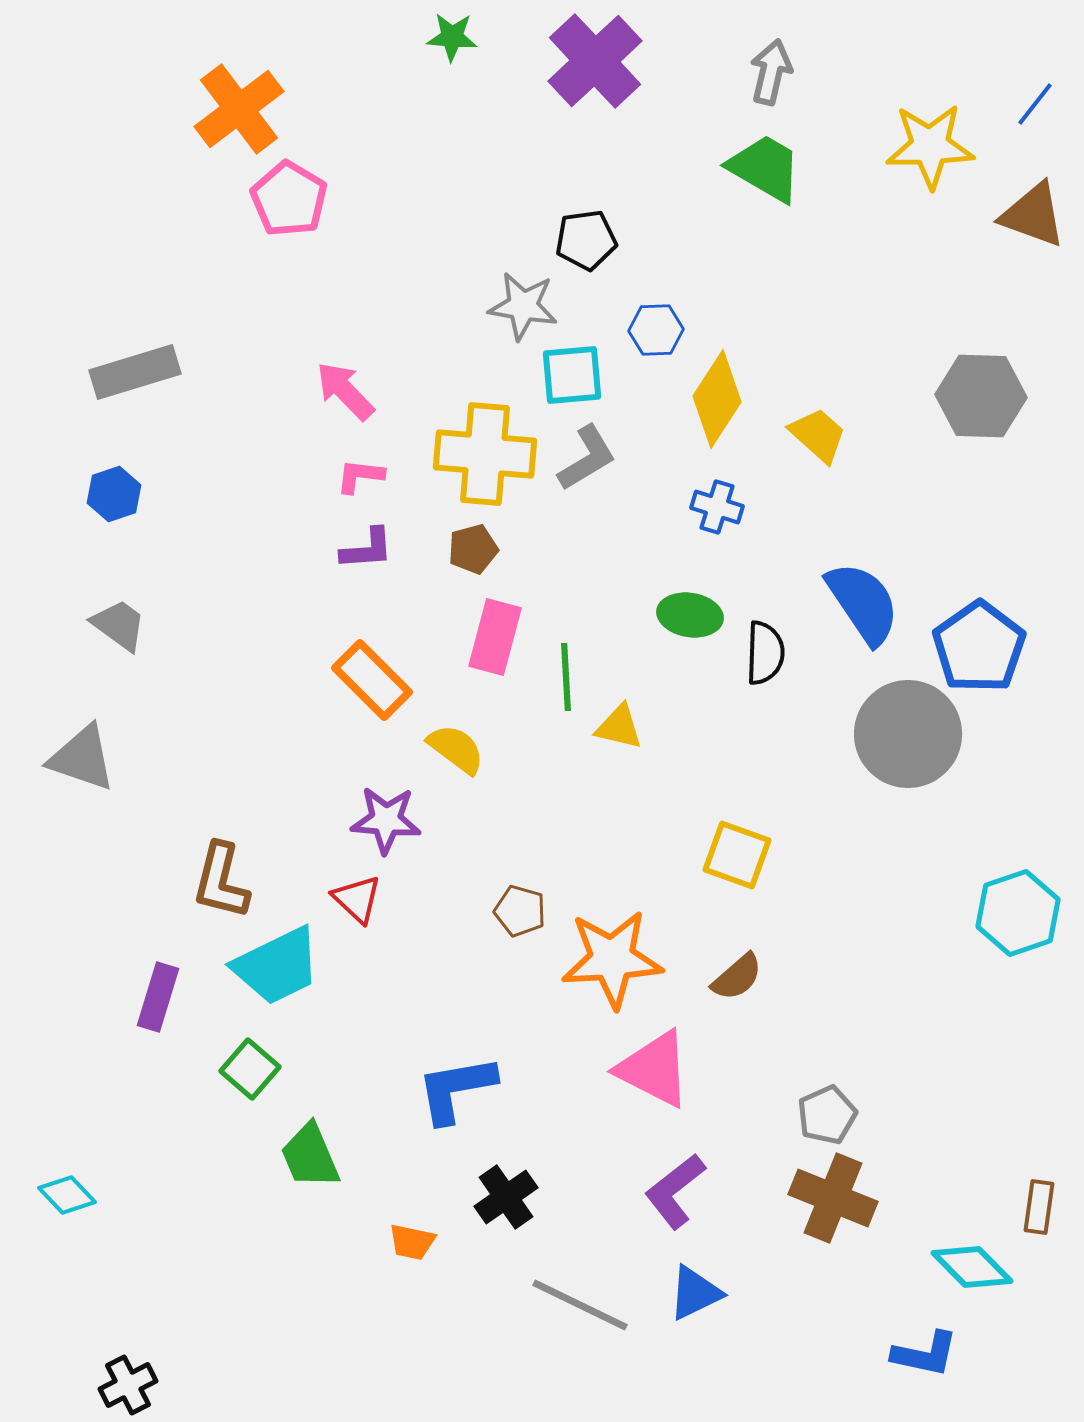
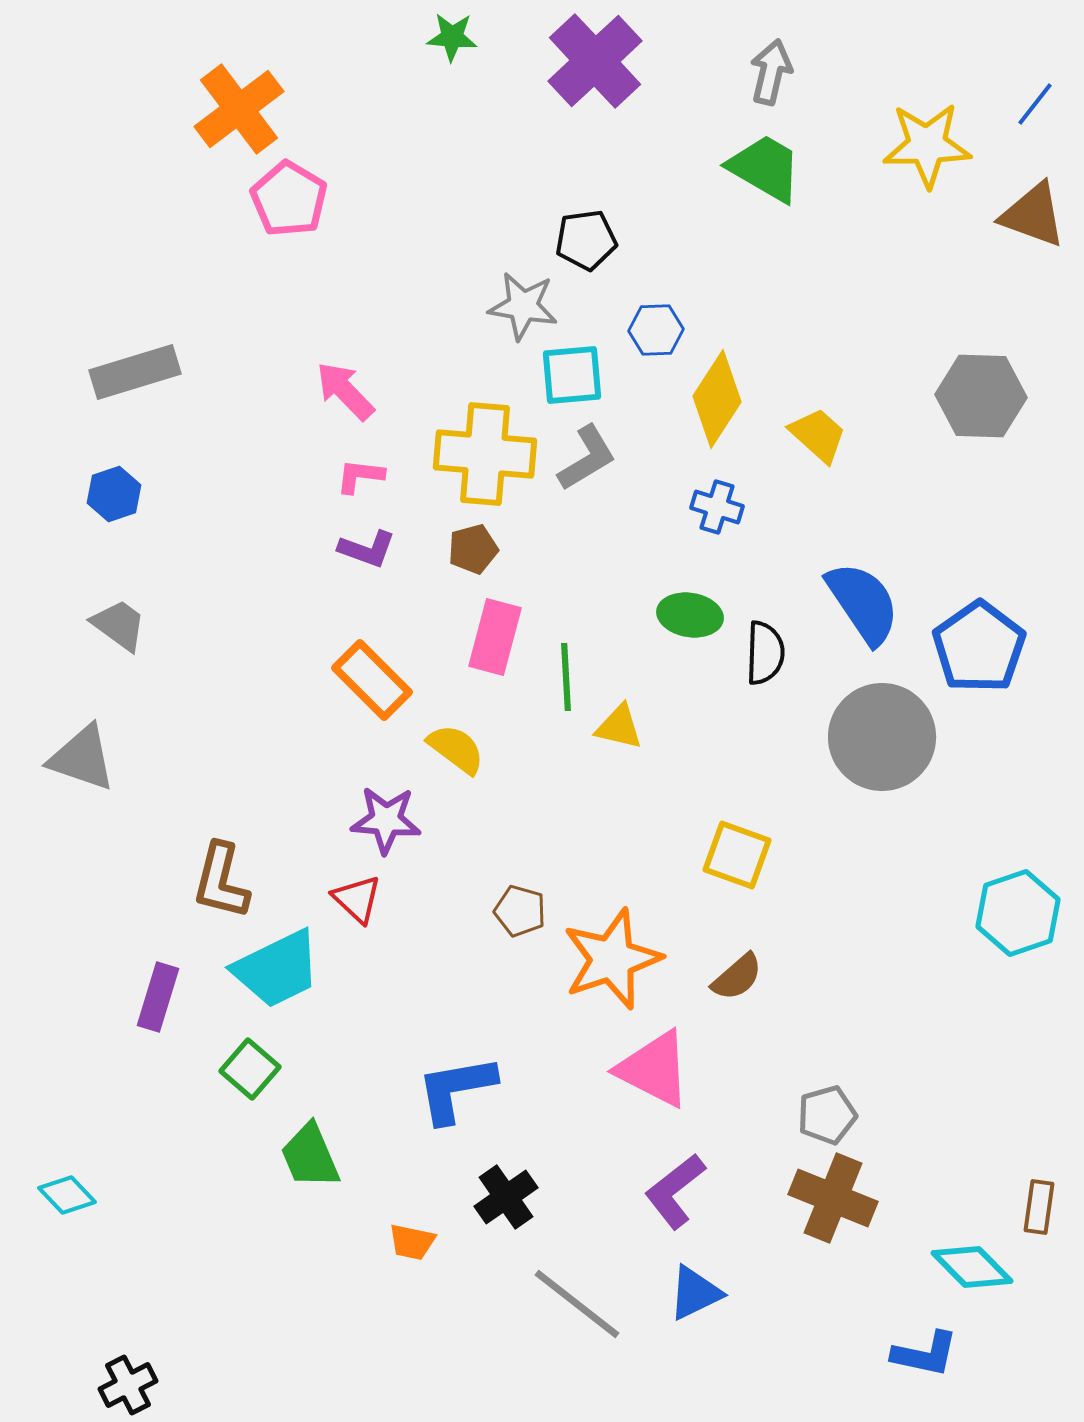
yellow star at (930, 146): moved 3 px left, 1 px up
purple L-shape at (367, 549): rotated 24 degrees clockwise
gray circle at (908, 734): moved 26 px left, 3 px down
orange star at (612, 959): rotated 16 degrees counterclockwise
cyan trapezoid at (277, 966): moved 3 px down
gray pentagon at (827, 1115): rotated 8 degrees clockwise
gray line at (580, 1305): moved 3 px left, 1 px up; rotated 12 degrees clockwise
